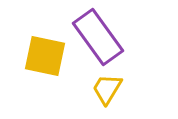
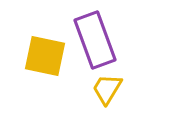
purple rectangle: moved 3 px left, 3 px down; rotated 16 degrees clockwise
